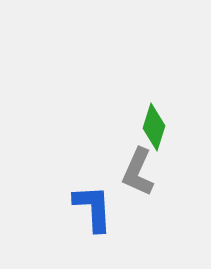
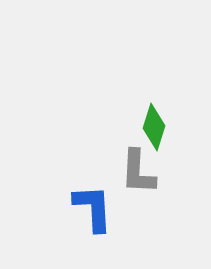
gray L-shape: rotated 21 degrees counterclockwise
